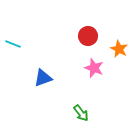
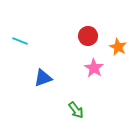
cyan line: moved 7 px right, 3 px up
orange star: moved 1 px left, 2 px up
pink star: rotated 12 degrees clockwise
green arrow: moved 5 px left, 3 px up
